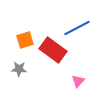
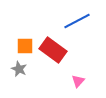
blue line: moved 7 px up
orange square: moved 6 px down; rotated 18 degrees clockwise
gray star: rotated 21 degrees clockwise
